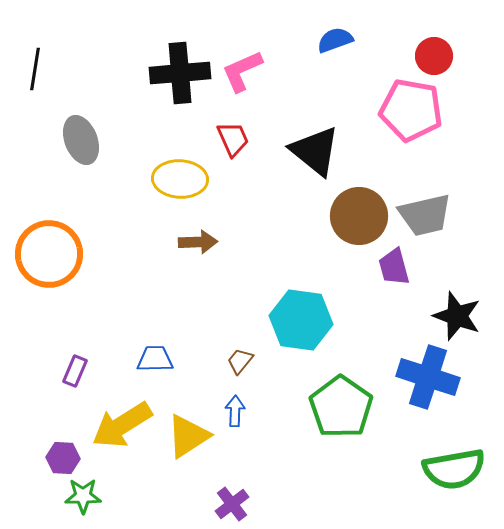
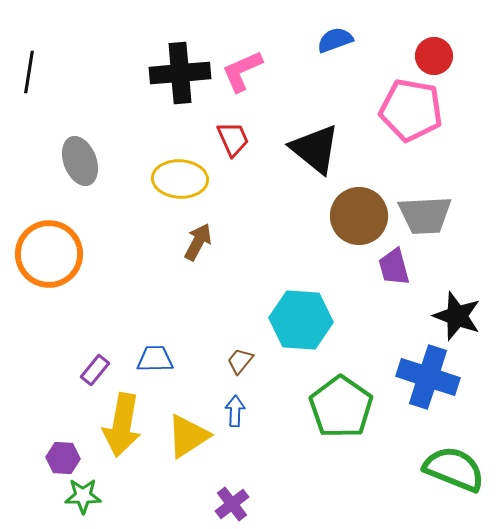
black line: moved 6 px left, 3 px down
gray ellipse: moved 1 px left, 21 px down
black triangle: moved 2 px up
gray trapezoid: rotated 10 degrees clockwise
brown arrow: rotated 60 degrees counterclockwise
cyan hexagon: rotated 4 degrees counterclockwise
purple rectangle: moved 20 px right, 1 px up; rotated 16 degrees clockwise
yellow arrow: rotated 48 degrees counterclockwise
green semicircle: rotated 148 degrees counterclockwise
